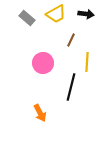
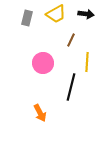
gray rectangle: rotated 63 degrees clockwise
